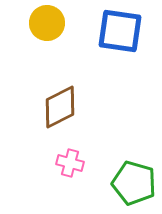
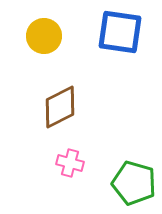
yellow circle: moved 3 px left, 13 px down
blue square: moved 1 px down
